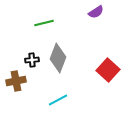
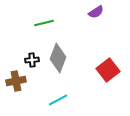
red square: rotated 10 degrees clockwise
